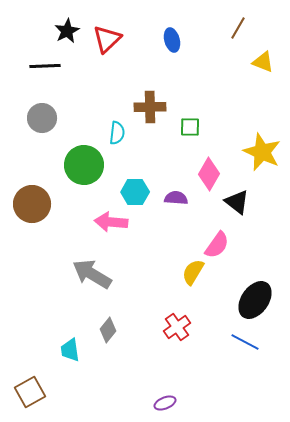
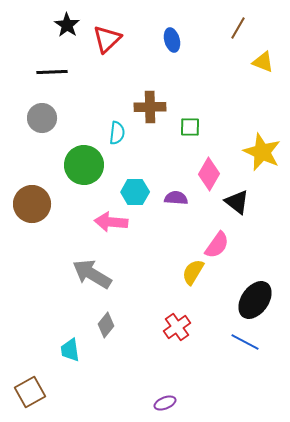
black star: moved 6 px up; rotated 10 degrees counterclockwise
black line: moved 7 px right, 6 px down
gray diamond: moved 2 px left, 5 px up
